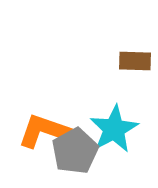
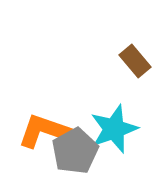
brown rectangle: rotated 48 degrees clockwise
cyan star: rotated 9 degrees clockwise
